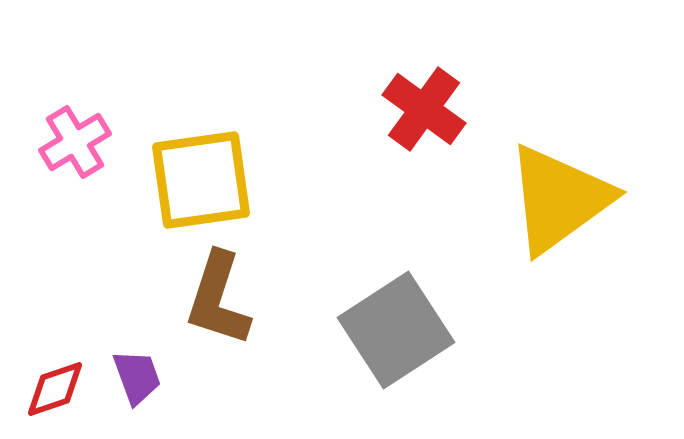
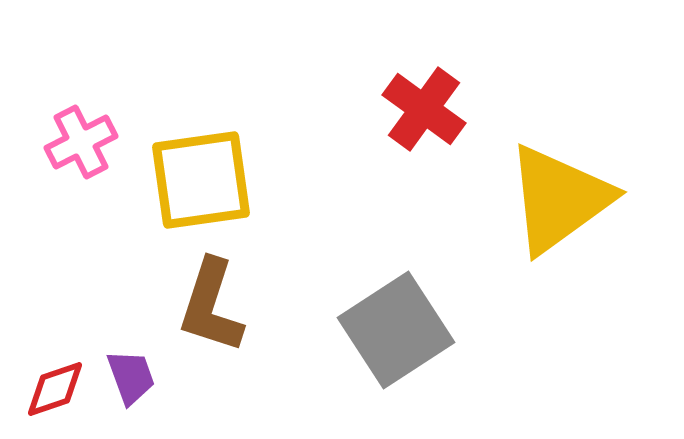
pink cross: moved 6 px right; rotated 4 degrees clockwise
brown L-shape: moved 7 px left, 7 px down
purple trapezoid: moved 6 px left
